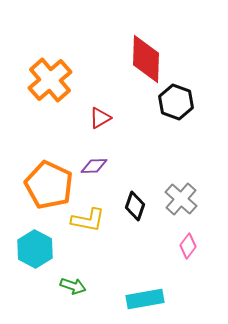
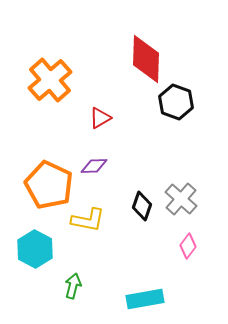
black diamond: moved 7 px right
green arrow: rotated 95 degrees counterclockwise
